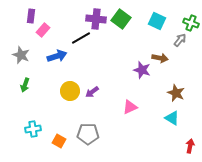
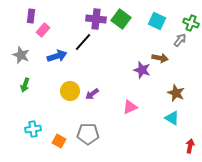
black line: moved 2 px right, 4 px down; rotated 18 degrees counterclockwise
purple arrow: moved 2 px down
